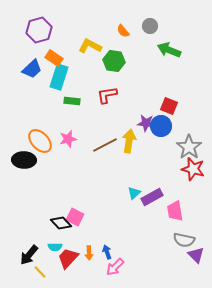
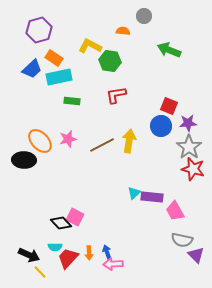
gray circle: moved 6 px left, 10 px up
orange semicircle: rotated 136 degrees clockwise
green hexagon: moved 4 px left
cyan rectangle: rotated 60 degrees clockwise
red L-shape: moved 9 px right
purple star: moved 42 px right; rotated 12 degrees counterclockwise
brown line: moved 3 px left
purple rectangle: rotated 35 degrees clockwise
pink trapezoid: rotated 20 degrees counterclockwise
gray semicircle: moved 2 px left
black arrow: rotated 105 degrees counterclockwise
pink arrow: moved 2 px left, 3 px up; rotated 42 degrees clockwise
